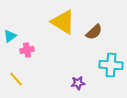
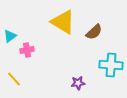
yellow line: moved 2 px left
